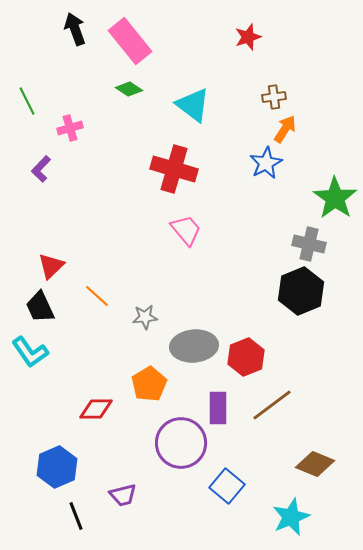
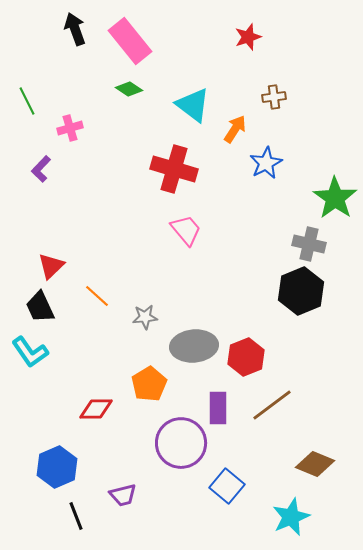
orange arrow: moved 50 px left
